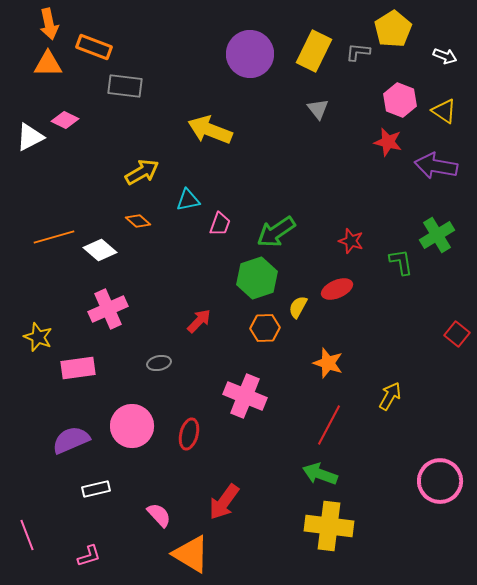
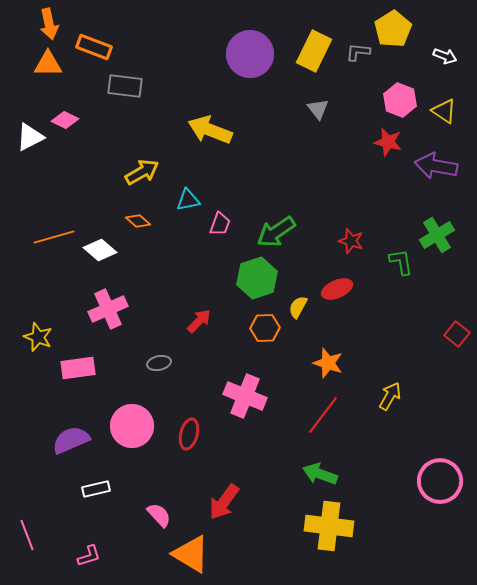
red line at (329, 425): moved 6 px left, 10 px up; rotated 9 degrees clockwise
